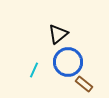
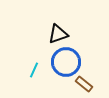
black triangle: rotated 20 degrees clockwise
blue circle: moved 2 px left
